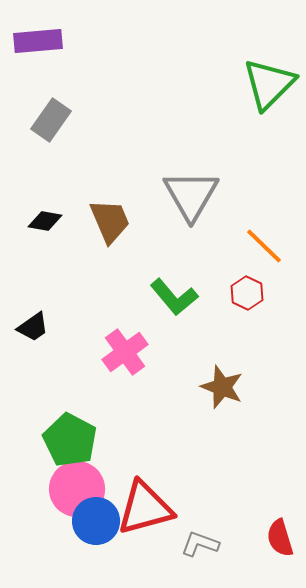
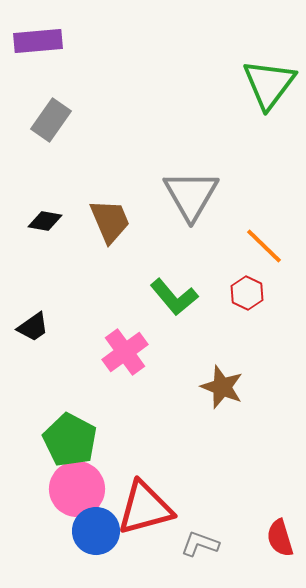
green triangle: rotated 8 degrees counterclockwise
blue circle: moved 10 px down
